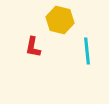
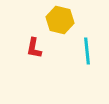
red L-shape: moved 1 px right, 1 px down
